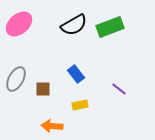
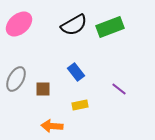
blue rectangle: moved 2 px up
